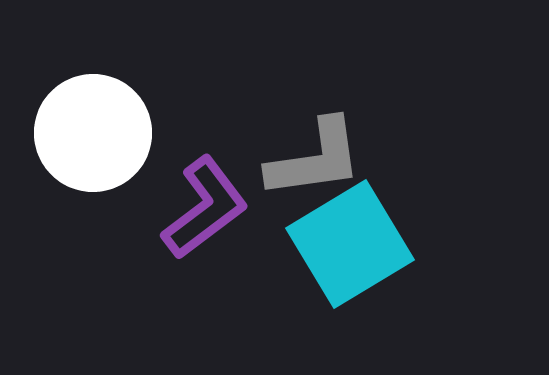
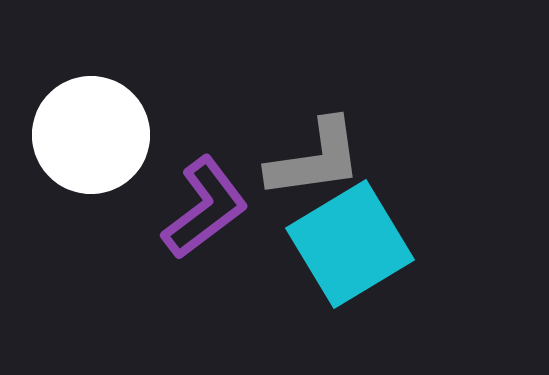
white circle: moved 2 px left, 2 px down
